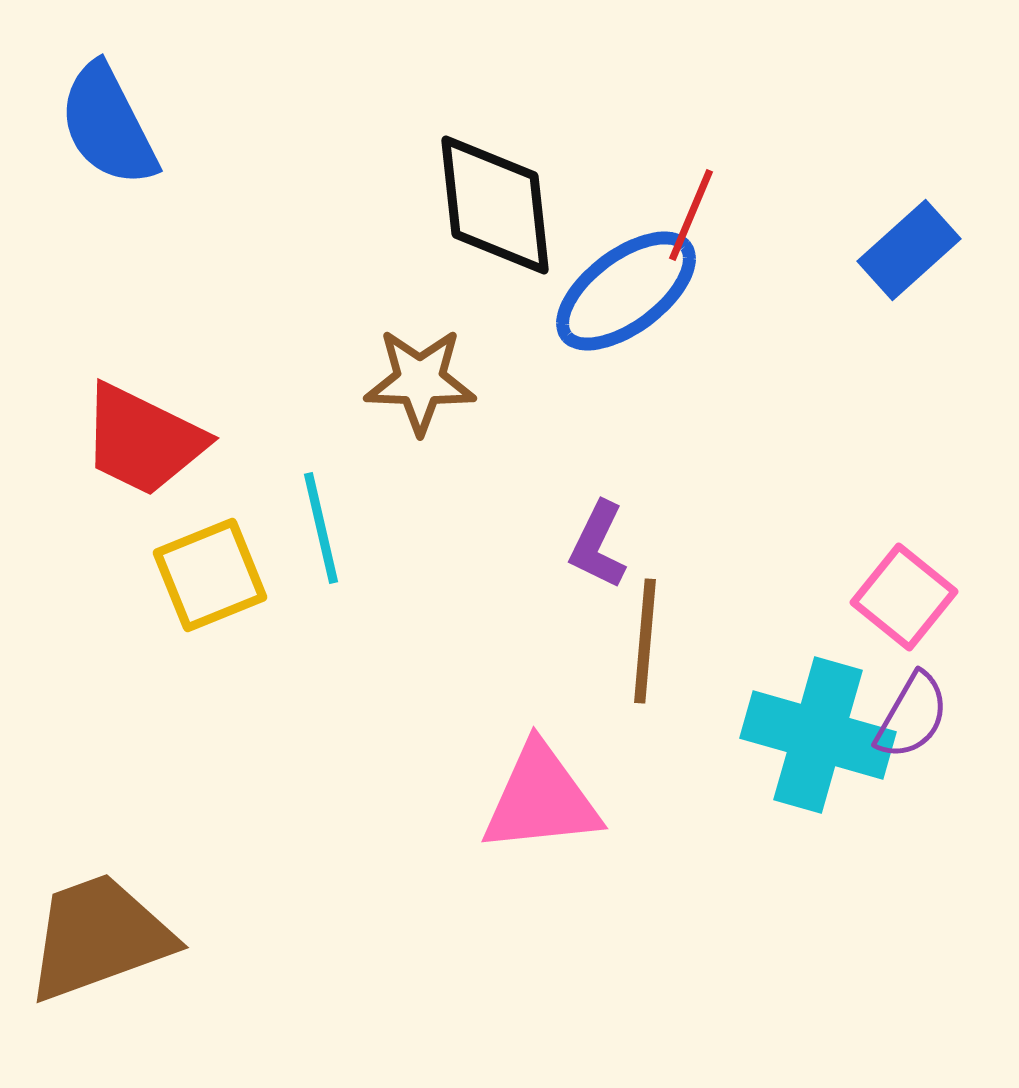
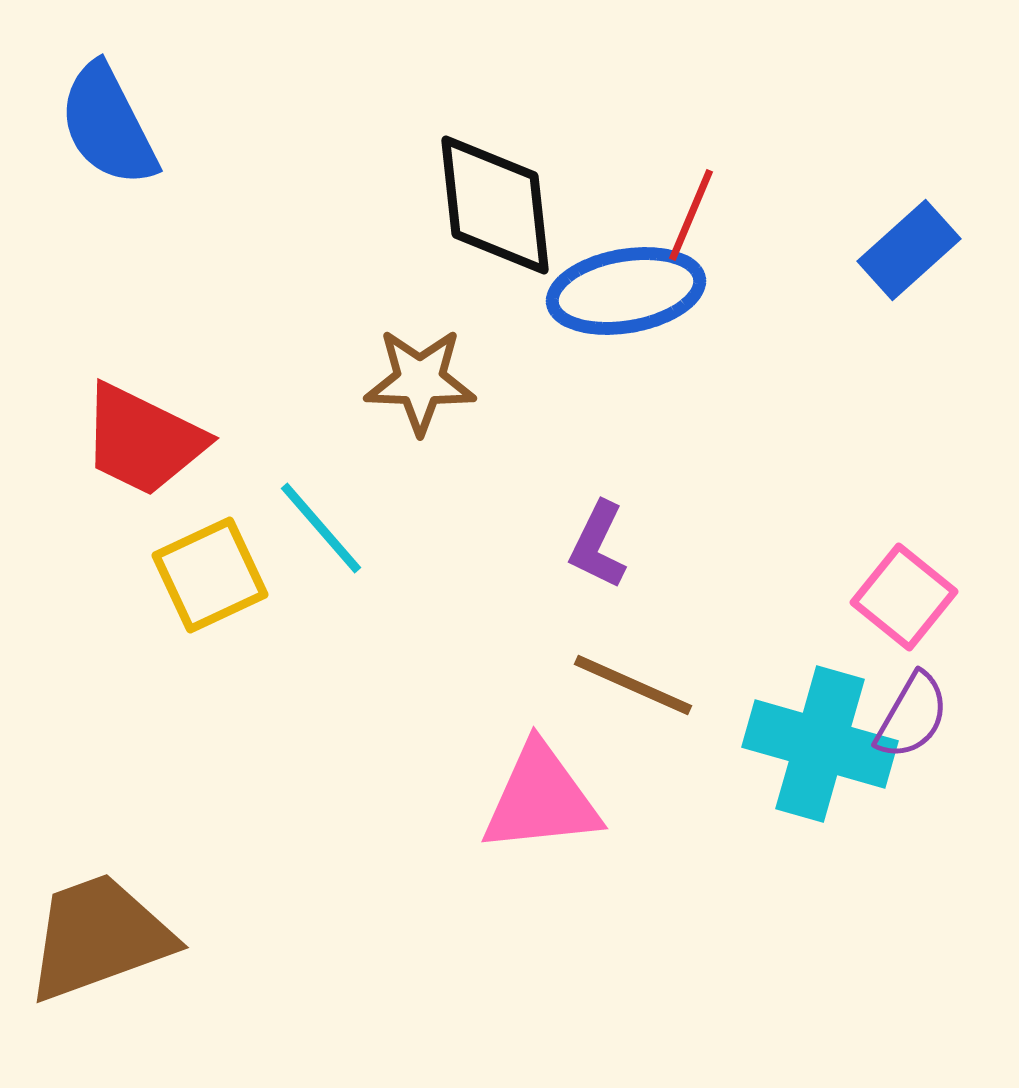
blue ellipse: rotated 27 degrees clockwise
cyan line: rotated 28 degrees counterclockwise
yellow square: rotated 3 degrees counterclockwise
brown line: moved 12 px left, 44 px down; rotated 71 degrees counterclockwise
cyan cross: moved 2 px right, 9 px down
